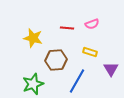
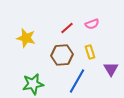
red line: rotated 48 degrees counterclockwise
yellow star: moved 7 px left
yellow rectangle: rotated 56 degrees clockwise
brown hexagon: moved 6 px right, 5 px up
green star: rotated 10 degrees clockwise
